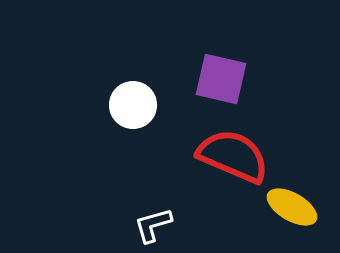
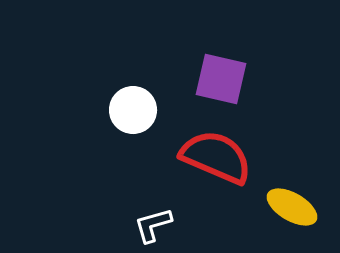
white circle: moved 5 px down
red semicircle: moved 17 px left, 1 px down
